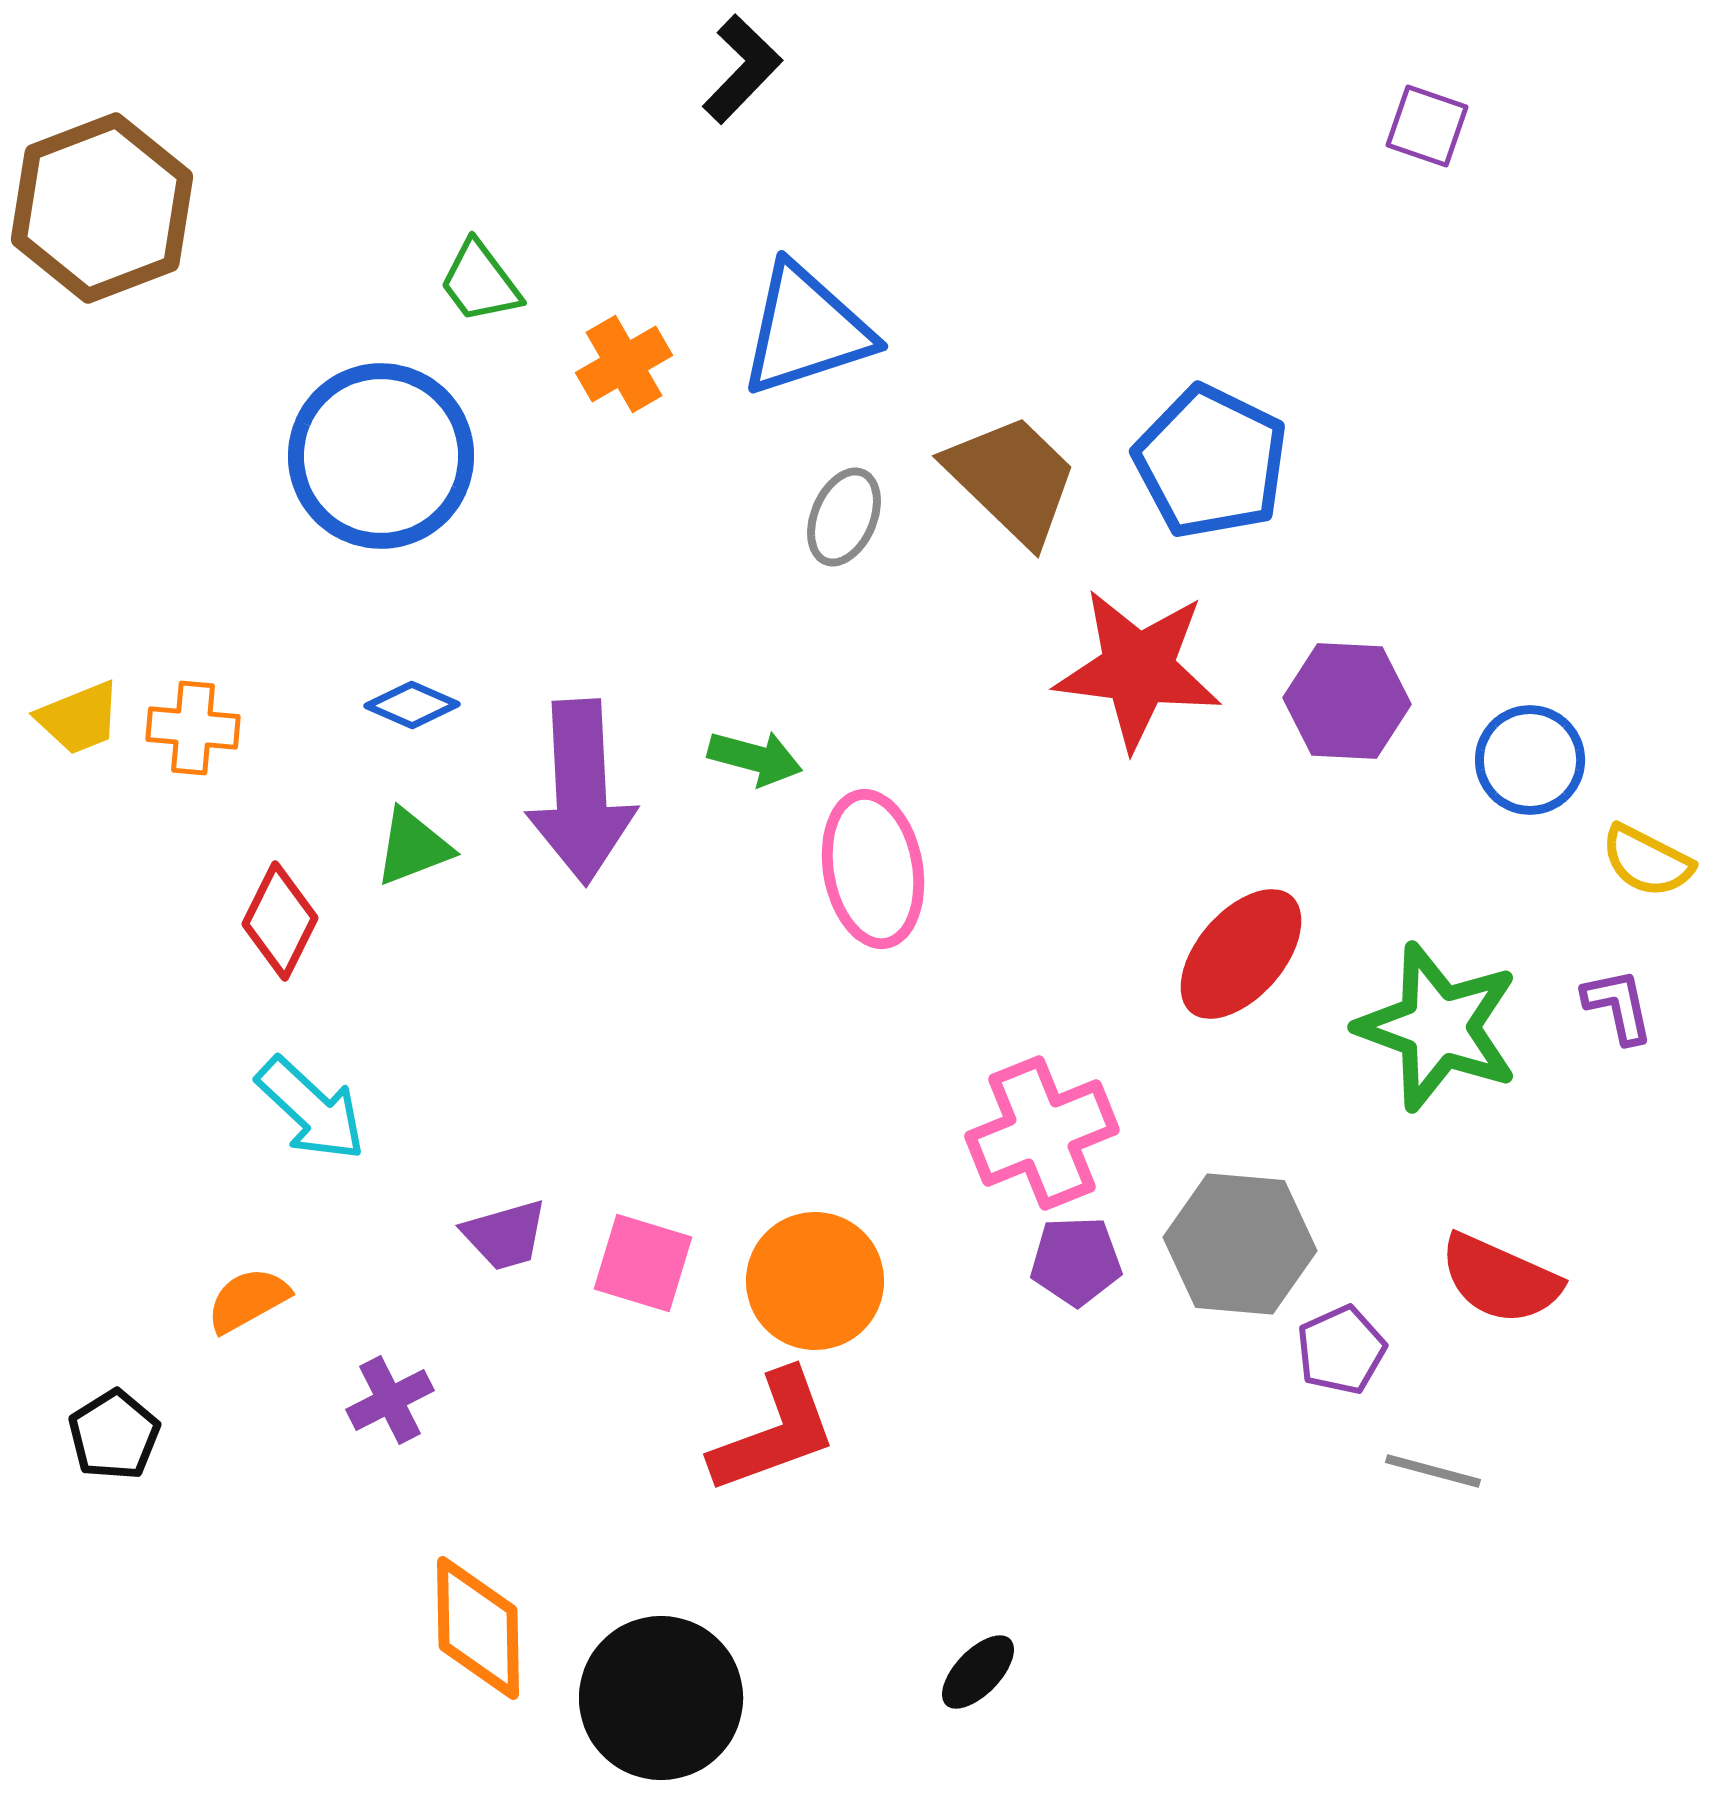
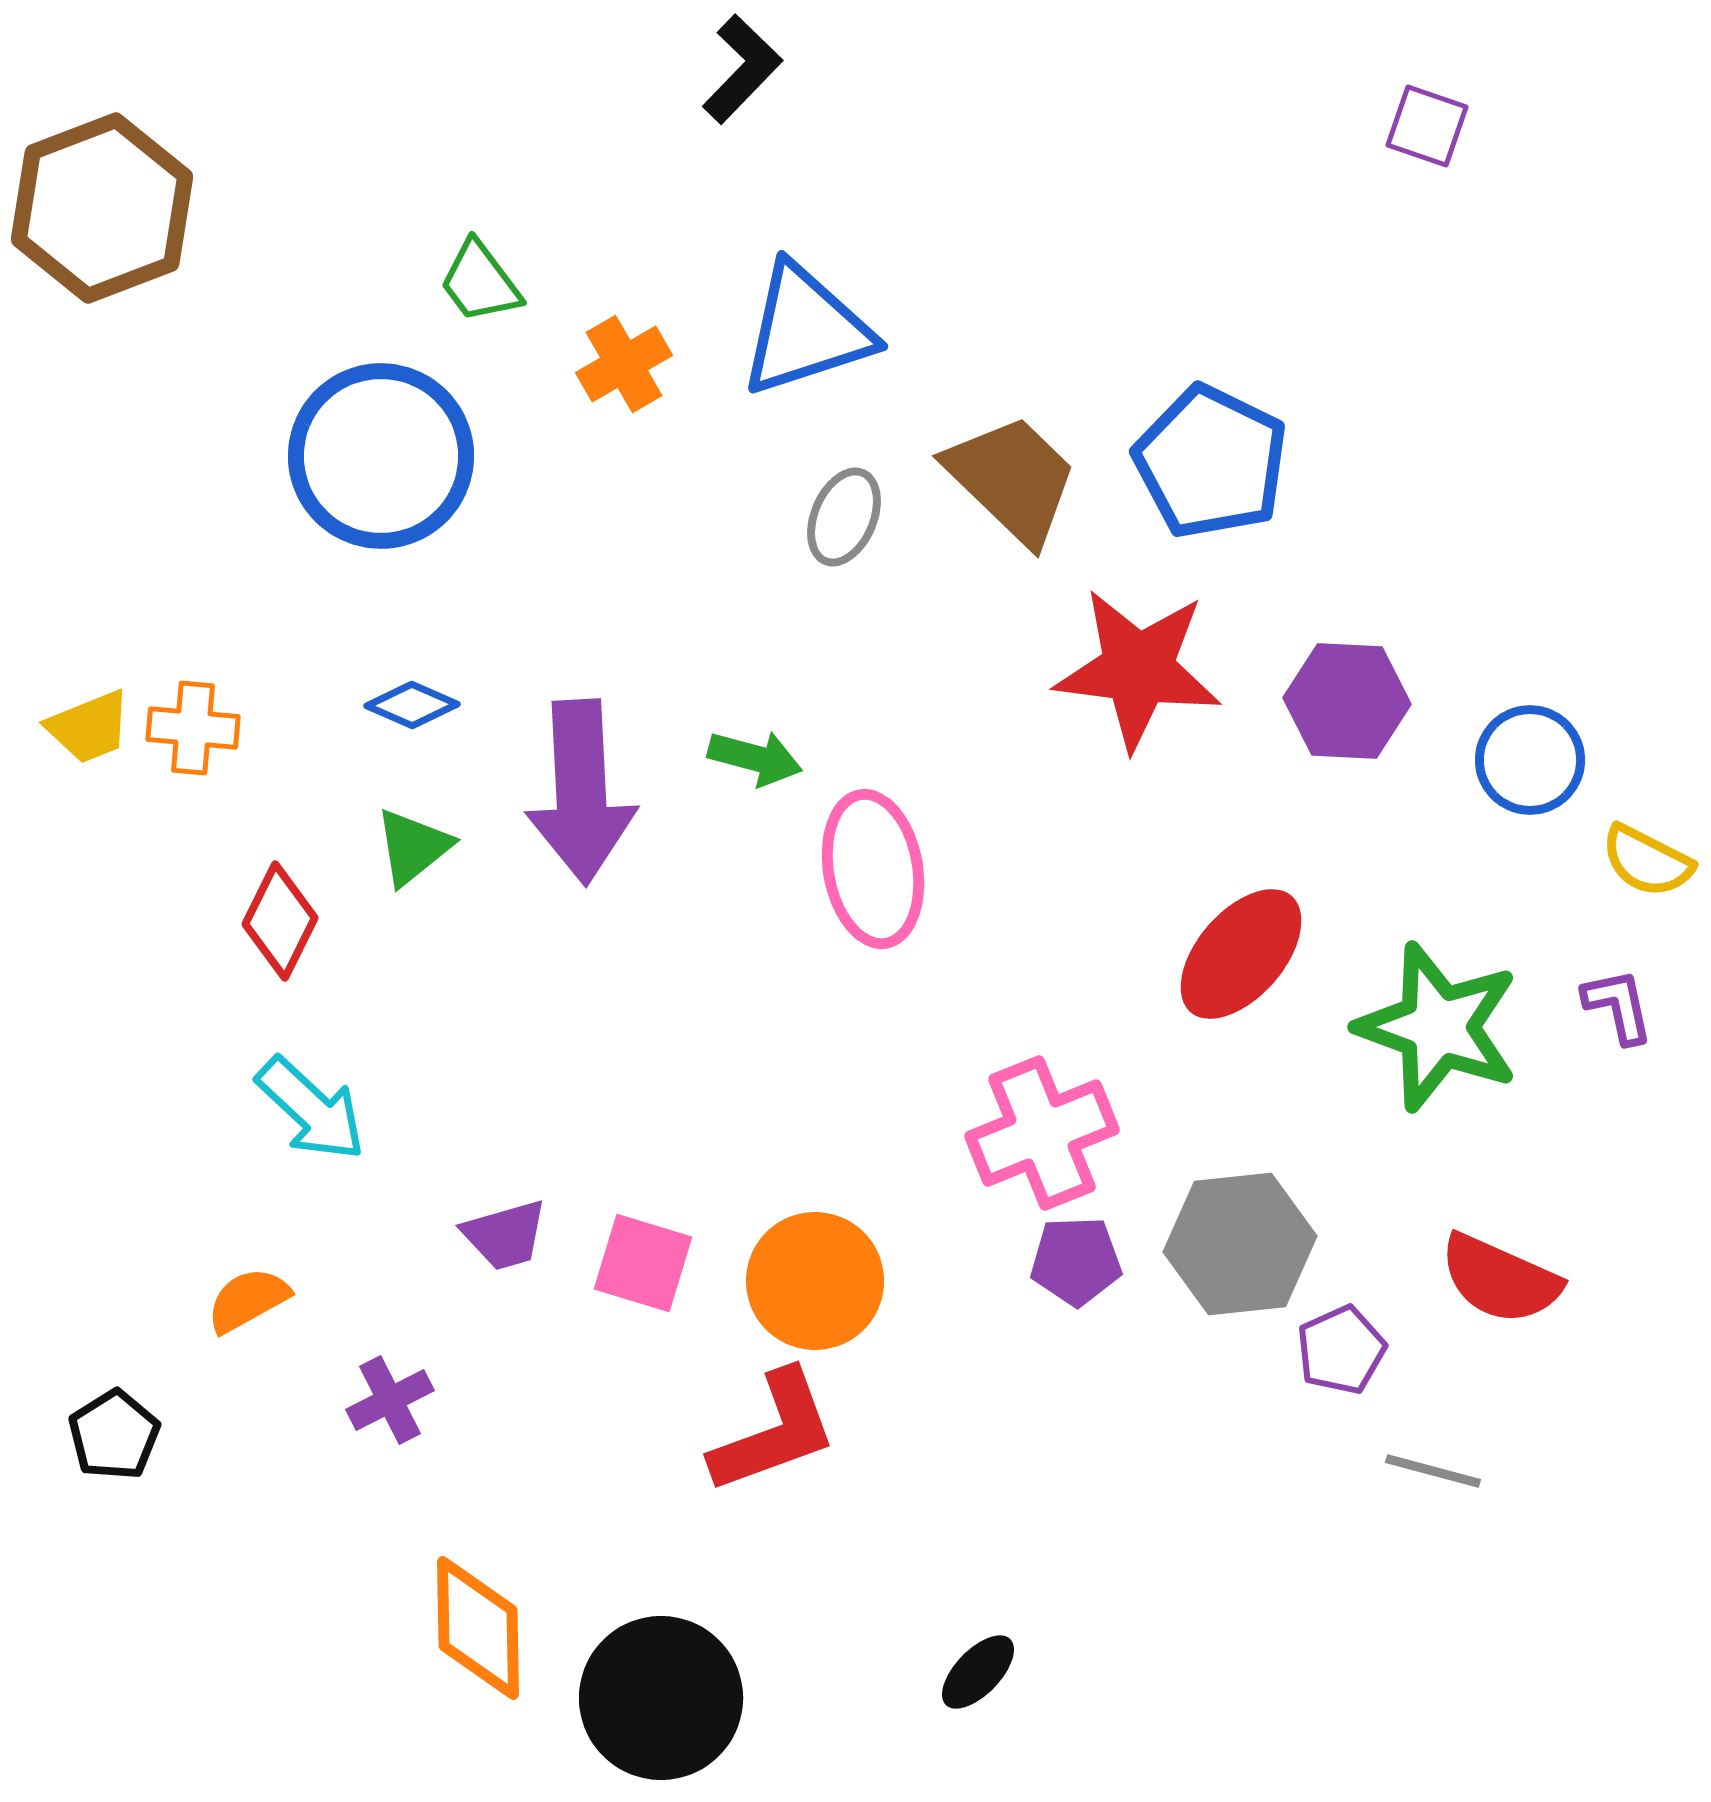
yellow trapezoid at (79, 718): moved 10 px right, 9 px down
green triangle at (413, 847): rotated 18 degrees counterclockwise
gray hexagon at (1240, 1244): rotated 11 degrees counterclockwise
